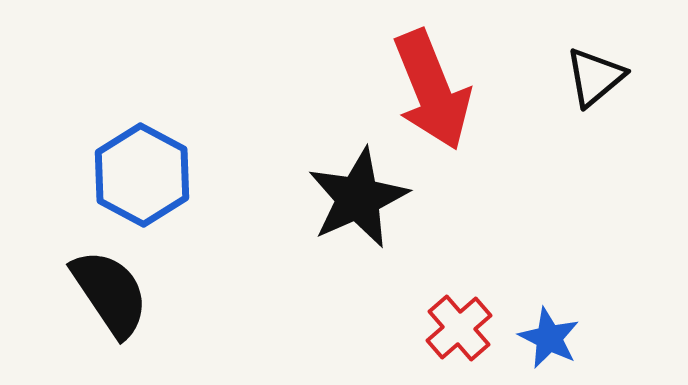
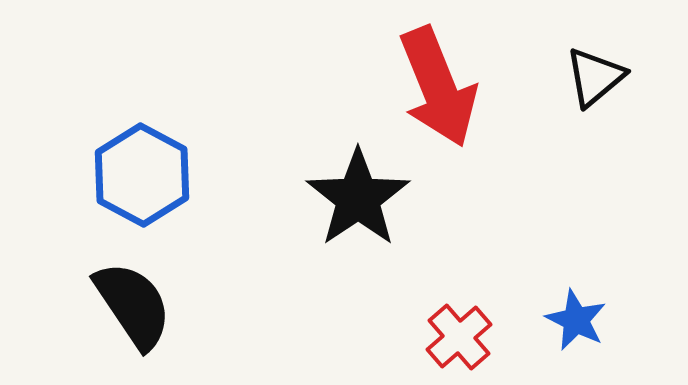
red arrow: moved 6 px right, 3 px up
black star: rotated 10 degrees counterclockwise
black semicircle: moved 23 px right, 12 px down
red cross: moved 9 px down
blue star: moved 27 px right, 18 px up
